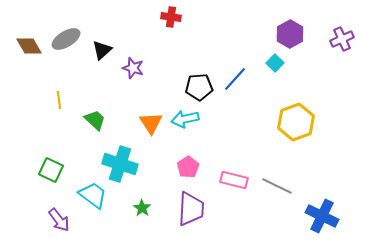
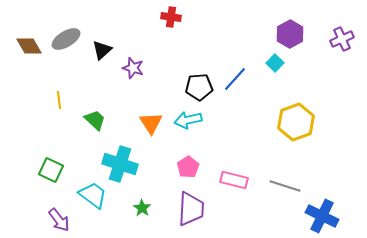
cyan arrow: moved 3 px right, 1 px down
gray line: moved 8 px right; rotated 8 degrees counterclockwise
